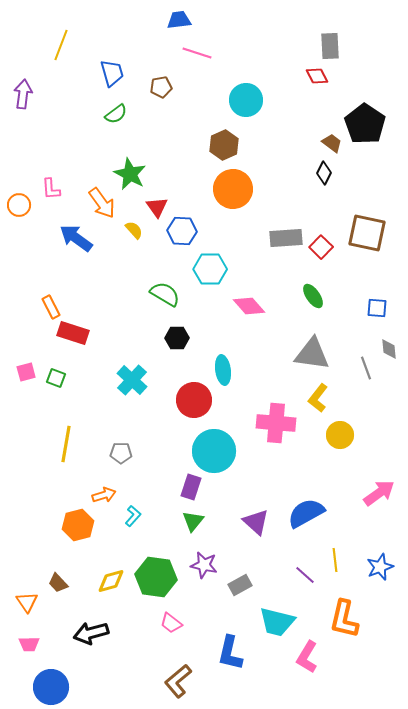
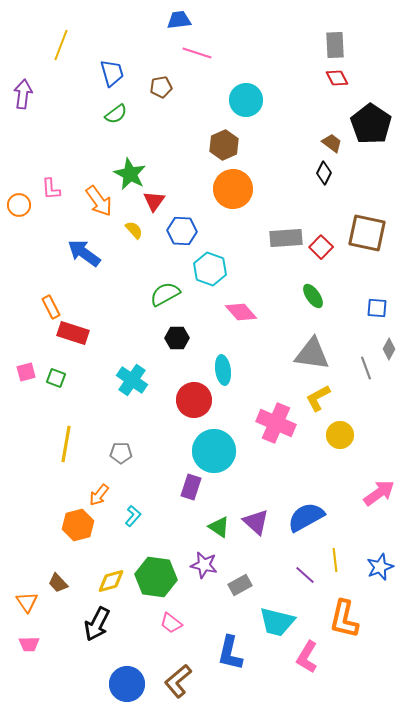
gray rectangle at (330, 46): moved 5 px right, 1 px up
red diamond at (317, 76): moved 20 px right, 2 px down
black pentagon at (365, 124): moved 6 px right
orange arrow at (102, 203): moved 3 px left, 2 px up
red triangle at (157, 207): moved 3 px left, 6 px up; rotated 10 degrees clockwise
blue arrow at (76, 238): moved 8 px right, 15 px down
cyan hexagon at (210, 269): rotated 20 degrees clockwise
green semicircle at (165, 294): rotated 60 degrees counterclockwise
pink diamond at (249, 306): moved 8 px left, 6 px down
gray diamond at (389, 349): rotated 35 degrees clockwise
cyan cross at (132, 380): rotated 8 degrees counterclockwise
yellow L-shape at (318, 398): rotated 24 degrees clockwise
pink cross at (276, 423): rotated 18 degrees clockwise
orange arrow at (104, 495): moved 5 px left; rotated 145 degrees clockwise
blue semicircle at (306, 513): moved 4 px down
green triangle at (193, 521): moved 26 px right, 6 px down; rotated 35 degrees counterclockwise
black arrow at (91, 633): moved 6 px right, 9 px up; rotated 48 degrees counterclockwise
blue circle at (51, 687): moved 76 px right, 3 px up
